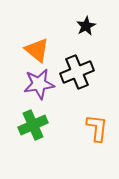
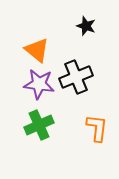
black star: rotated 24 degrees counterclockwise
black cross: moved 1 px left, 5 px down
purple star: rotated 16 degrees clockwise
green cross: moved 6 px right
